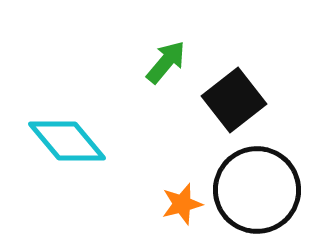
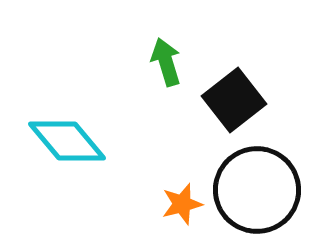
green arrow: rotated 57 degrees counterclockwise
